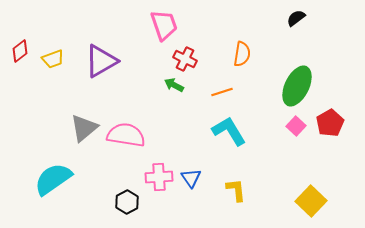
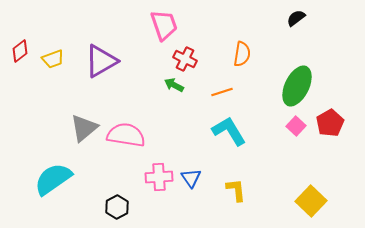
black hexagon: moved 10 px left, 5 px down
